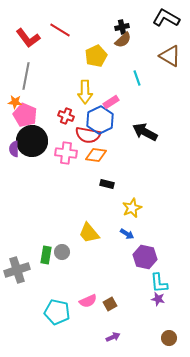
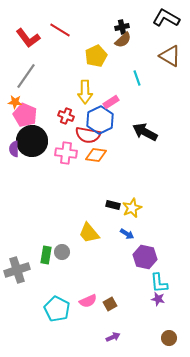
gray line: rotated 24 degrees clockwise
black rectangle: moved 6 px right, 21 px down
cyan pentagon: moved 3 px up; rotated 15 degrees clockwise
